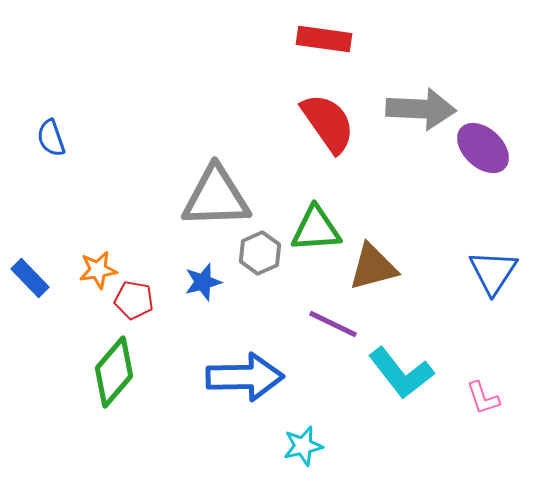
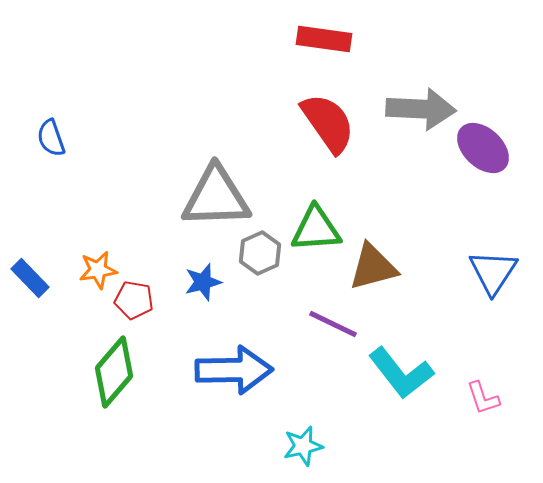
blue arrow: moved 11 px left, 7 px up
